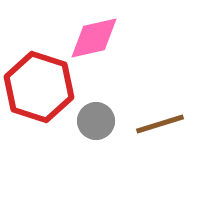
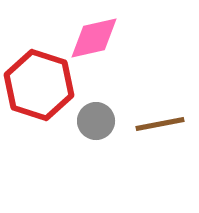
red hexagon: moved 2 px up
brown line: rotated 6 degrees clockwise
